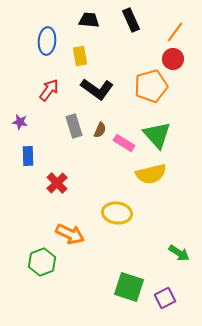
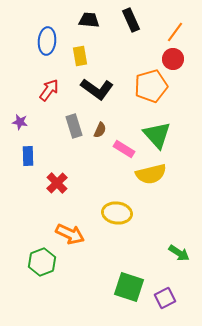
pink rectangle: moved 6 px down
